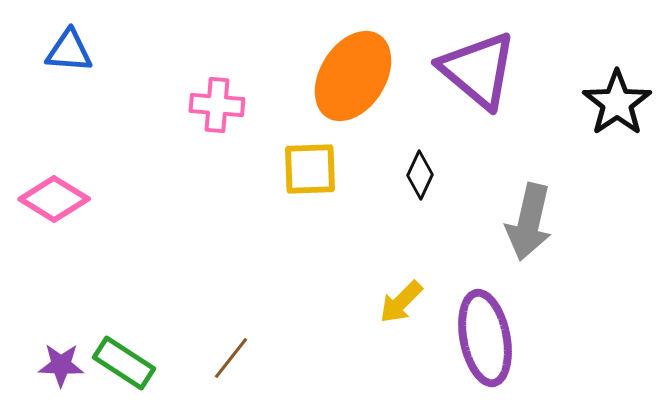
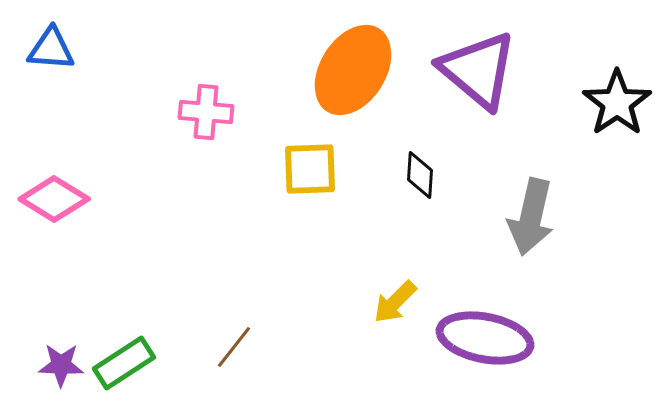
blue triangle: moved 18 px left, 2 px up
orange ellipse: moved 6 px up
pink cross: moved 11 px left, 7 px down
black diamond: rotated 21 degrees counterclockwise
gray arrow: moved 2 px right, 5 px up
yellow arrow: moved 6 px left
purple ellipse: rotated 68 degrees counterclockwise
brown line: moved 3 px right, 11 px up
green rectangle: rotated 66 degrees counterclockwise
